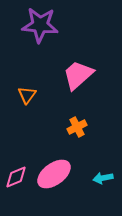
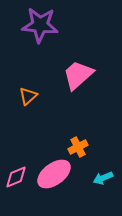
orange triangle: moved 1 px right, 1 px down; rotated 12 degrees clockwise
orange cross: moved 1 px right, 20 px down
cyan arrow: rotated 12 degrees counterclockwise
